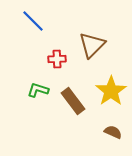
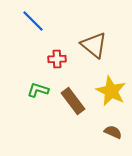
brown triangle: moved 2 px right; rotated 36 degrees counterclockwise
yellow star: rotated 12 degrees counterclockwise
